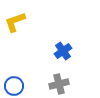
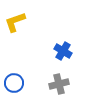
blue cross: rotated 24 degrees counterclockwise
blue circle: moved 3 px up
